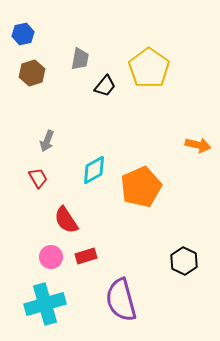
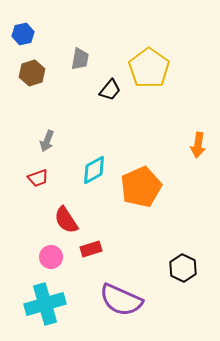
black trapezoid: moved 5 px right, 4 px down
orange arrow: rotated 85 degrees clockwise
red trapezoid: rotated 100 degrees clockwise
red rectangle: moved 5 px right, 7 px up
black hexagon: moved 1 px left, 7 px down
purple semicircle: rotated 51 degrees counterclockwise
